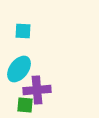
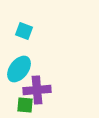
cyan square: moved 1 px right; rotated 18 degrees clockwise
